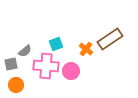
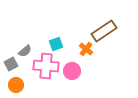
brown rectangle: moved 6 px left, 8 px up
gray square: rotated 16 degrees counterclockwise
pink circle: moved 1 px right
